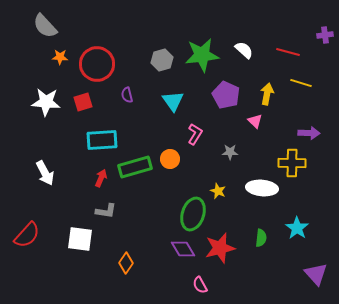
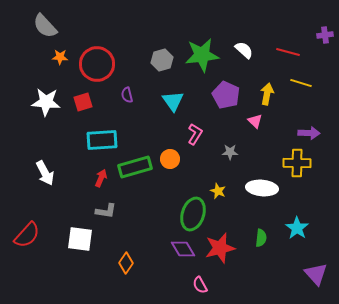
yellow cross: moved 5 px right
